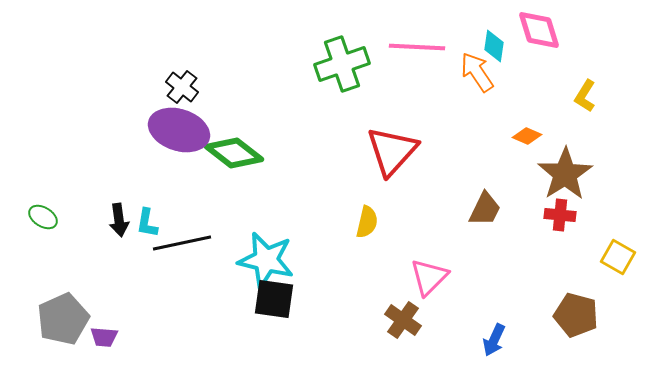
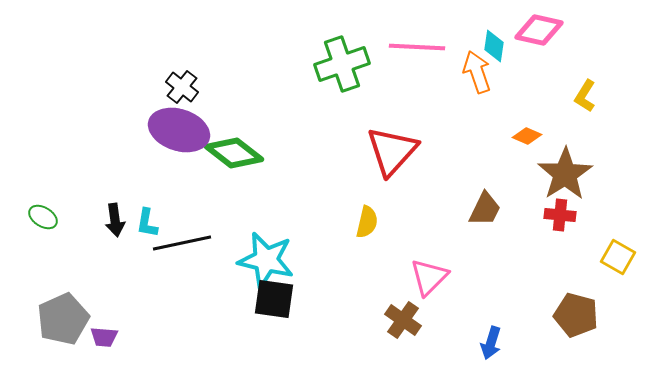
pink diamond: rotated 60 degrees counterclockwise
orange arrow: rotated 15 degrees clockwise
black arrow: moved 4 px left
blue arrow: moved 3 px left, 3 px down; rotated 8 degrees counterclockwise
